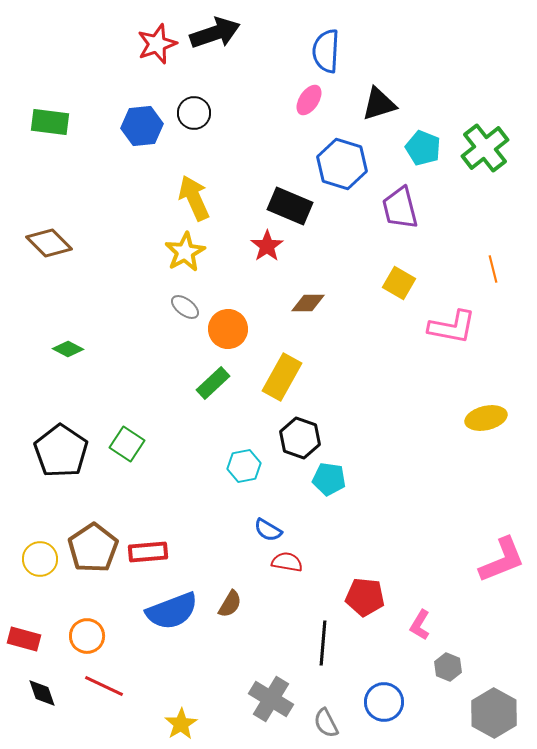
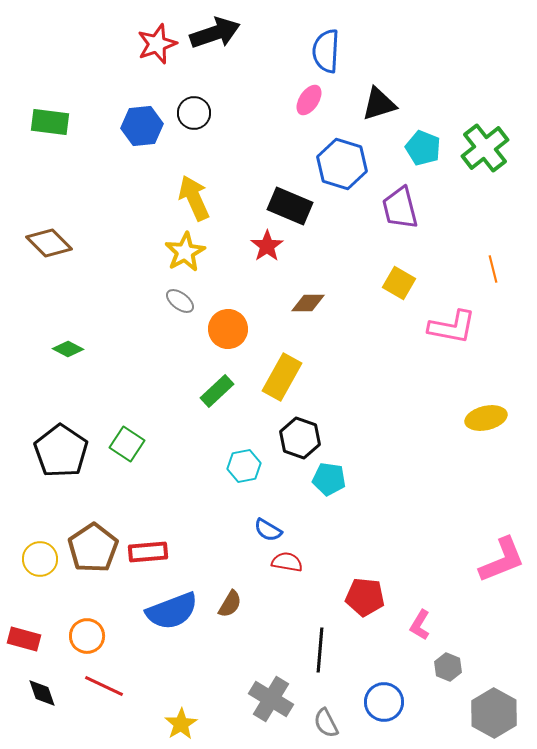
gray ellipse at (185, 307): moved 5 px left, 6 px up
green rectangle at (213, 383): moved 4 px right, 8 px down
black line at (323, 643): moved 3 px left, 7 px down
